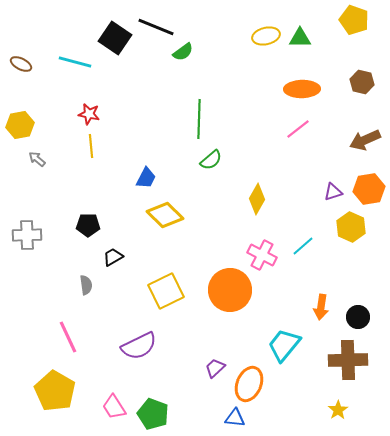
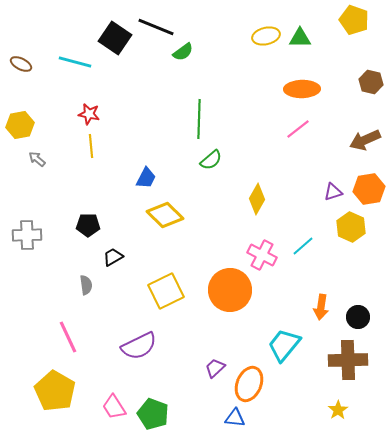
brown hexagon at (362, 82): moved 9 px right
